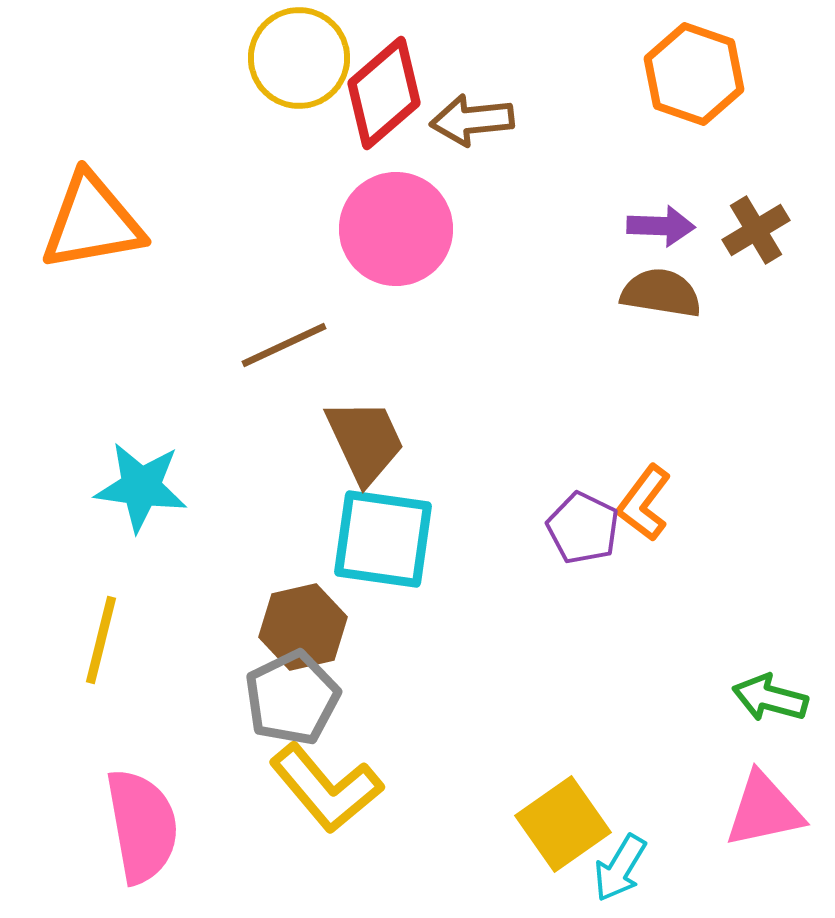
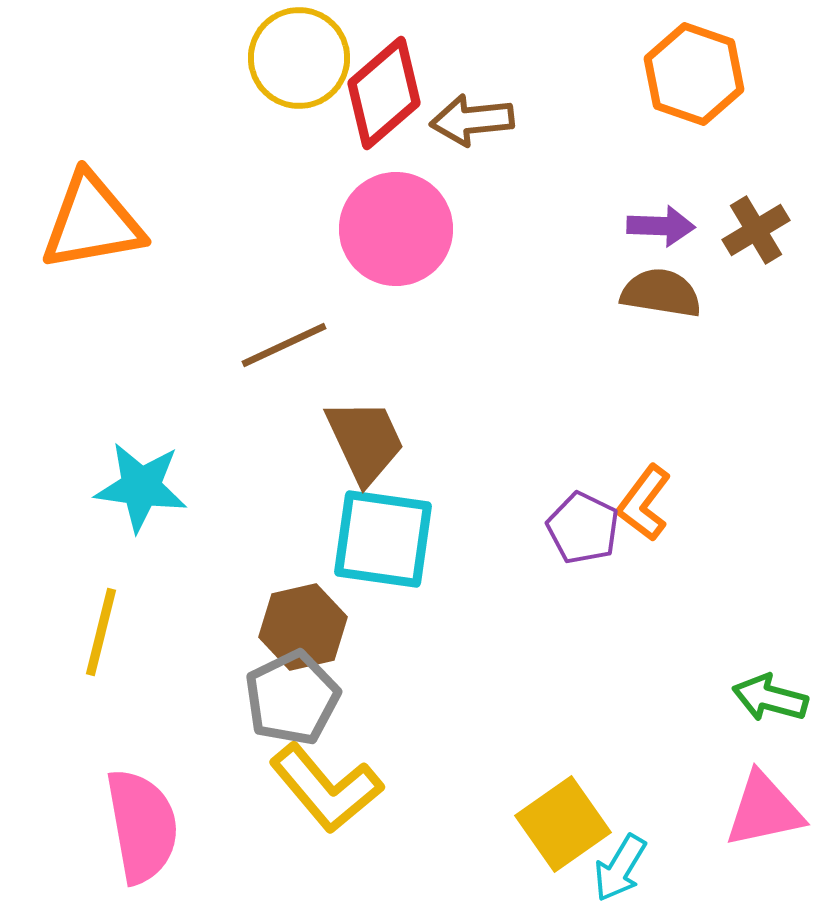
yellow line: moved 8 px up
